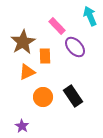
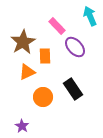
black rectangle: moved 7 px up
